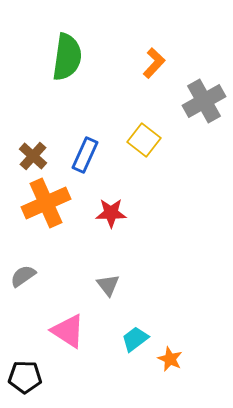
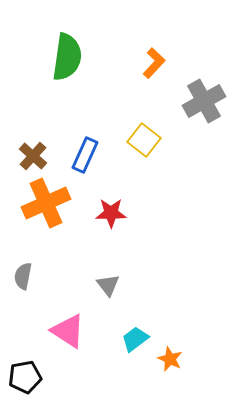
gray semicircle: rotated 44 degrees counterclockwise
black pentagon: rotated 12 degrees counterclockwise
